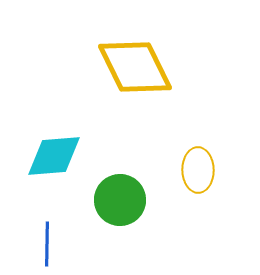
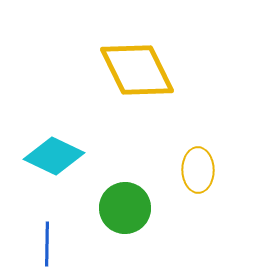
yellow diamond: moved 2 px right, 3 px down
cyan diamond: rotated 30 degrees clockwise
green circle: moved 5 px right, 8 px down
